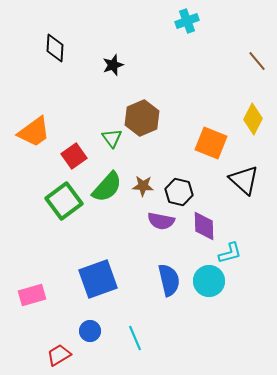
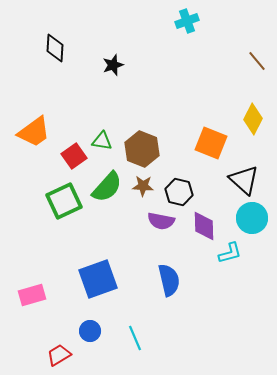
brown hexagon: moved 31 px down; rotated 16 degrees counterclockwise
green triangle: moved 10 px left, 3 px down; rotated 45 degrees counterclockwise
green square: rotated 12 degrees clockwise
cyan circle: moved 43 px right, 63 px up
